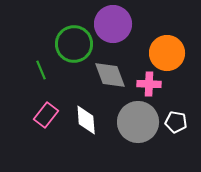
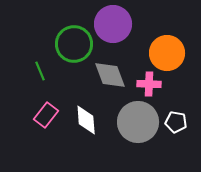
green line: moved 1 px left, 1 px down
